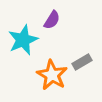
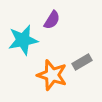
cyan star: rotated 12 degrees clockwise
orange star: rotated 12 degrees counterclockwise
